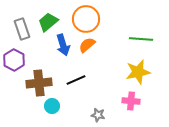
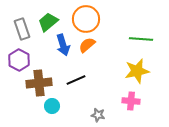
purple hexagon: moved 5 px right
yellow star: moved 1 px left, 1 px up
